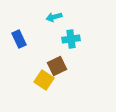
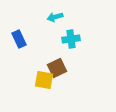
cyan arrow: moved 1 px right
brown square: moved 2 px down
yellow square: rotated 24 degrees counterclockwise
